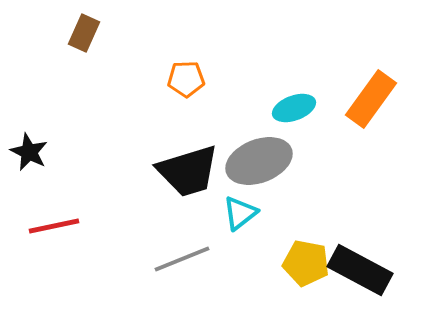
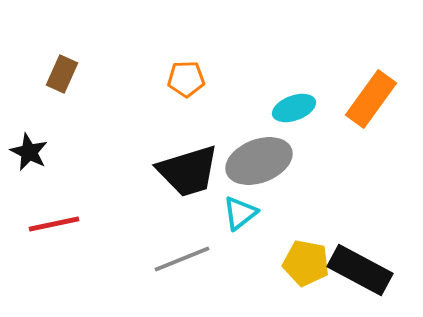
brown rectangle: moved 22 px left, 41 px down
red line: moved 2 px up
